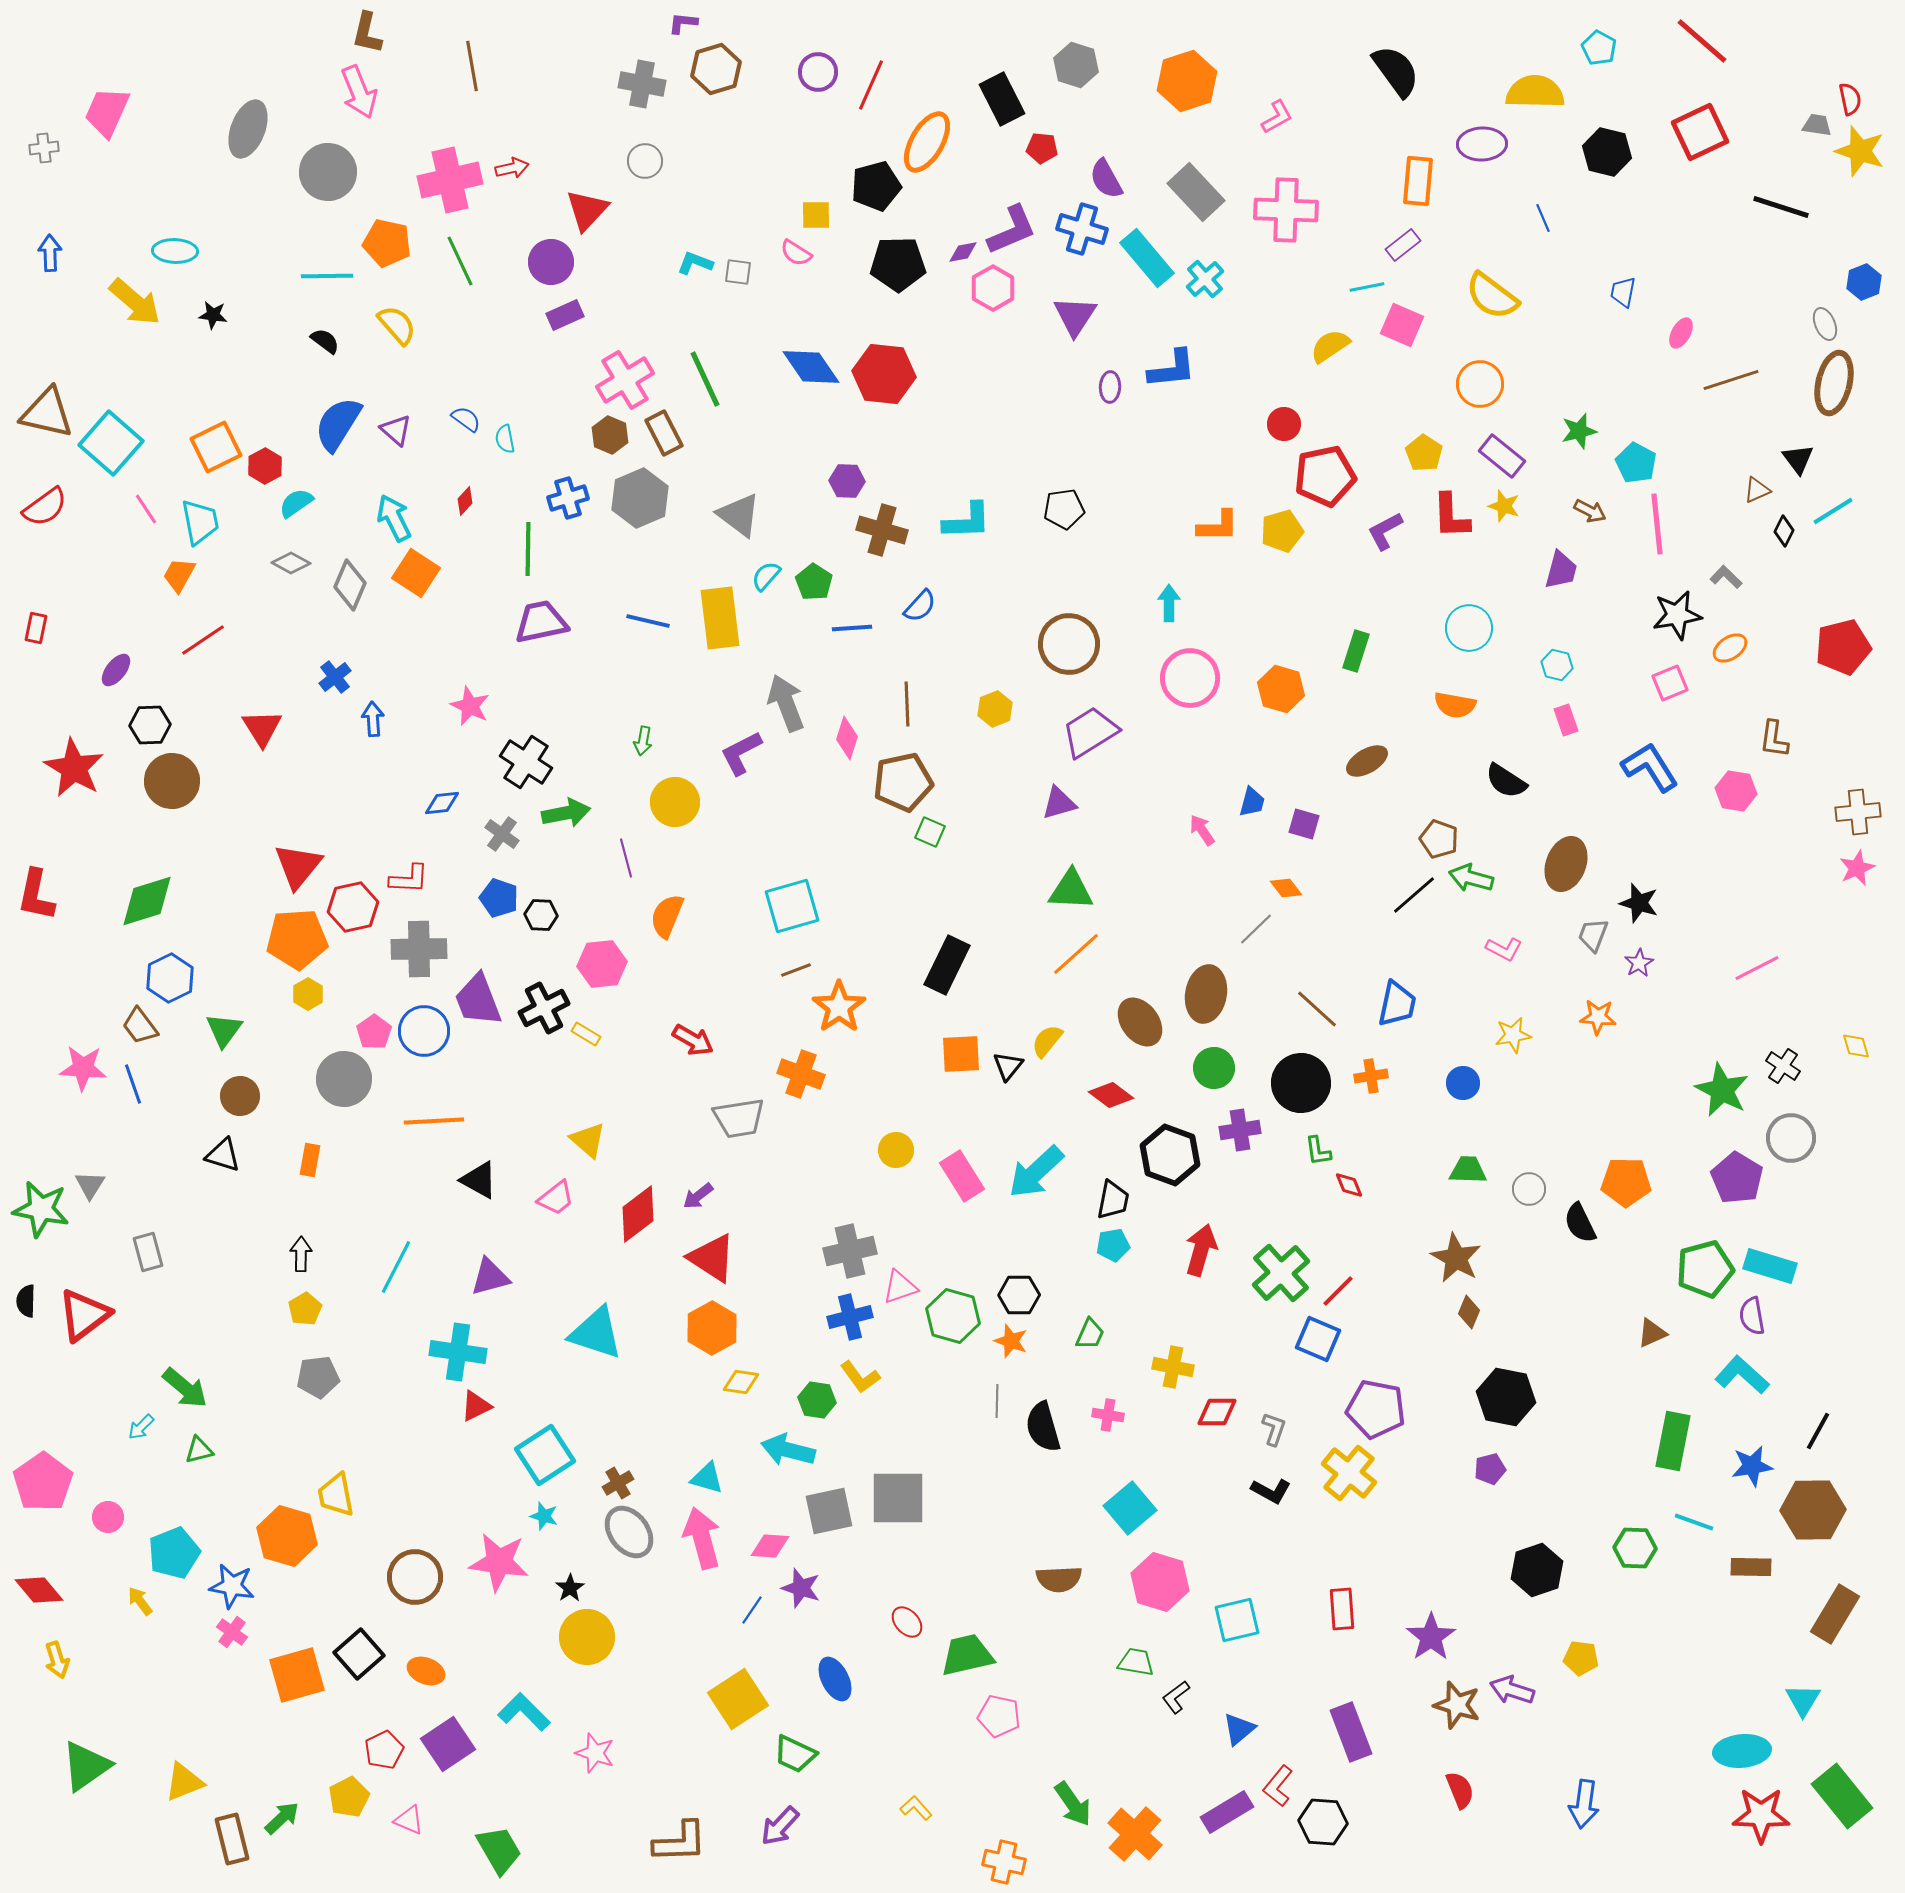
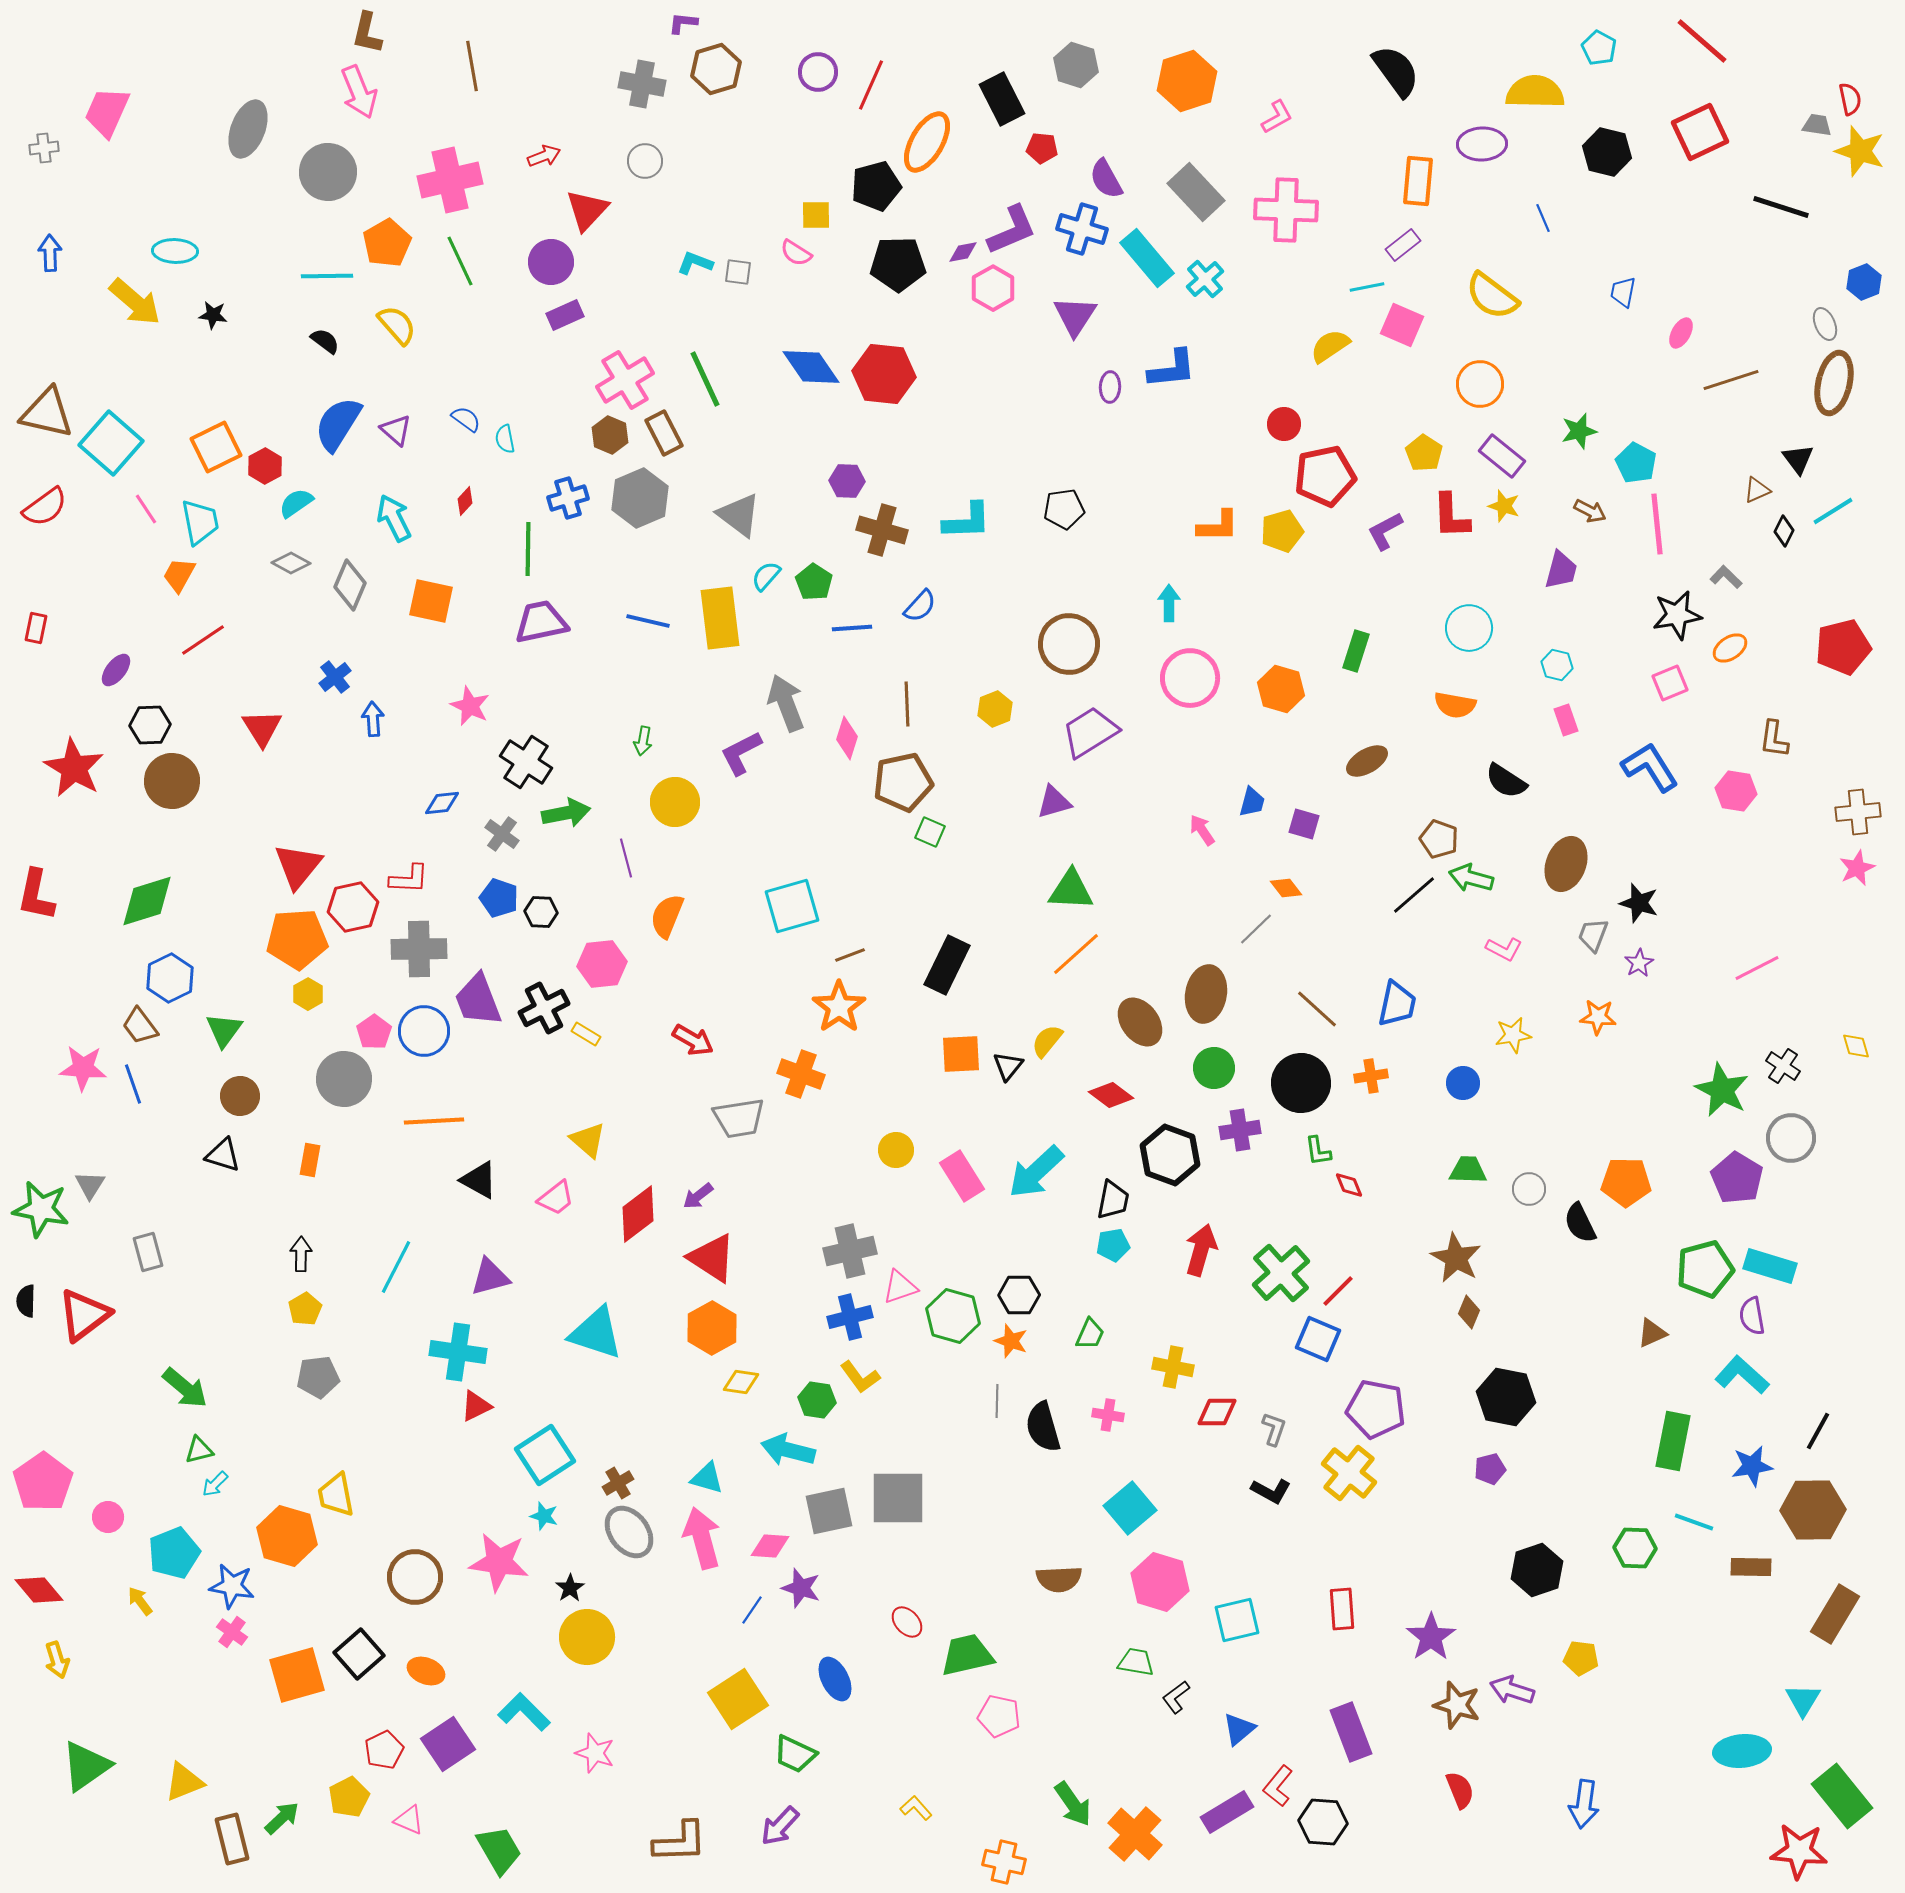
red arrow at (512, 168): moved 32 px right, 12 px up; rotated 8 degrees counterclockwise
orange pentagon at (387, 243): rotated 30 degrees clockwise
orange square at (416, 573): moved 15 px right, 28 px down; rotated 21 degrees counterclockwise
purple triangle at (1059, 803): moved 5 px left, 1 px up
black hexagon at (541, 915): moved 3 px up
brown line at (796, 970): moved 54 px right, 15 px up
cyan arrow at (141, 1427): moved 74 px right, 57 px down
red star at (1761, 1815): moved 38 px right, 36 px down; rotated 4 degrees clockwise
